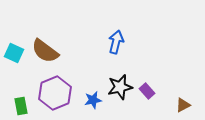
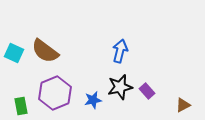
blue arrow: moved 4 px right, 9 px down
